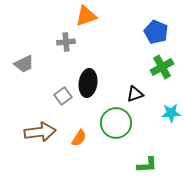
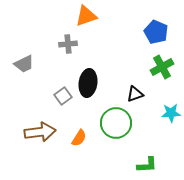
gray cross: moved 2 px right, 2 px down
